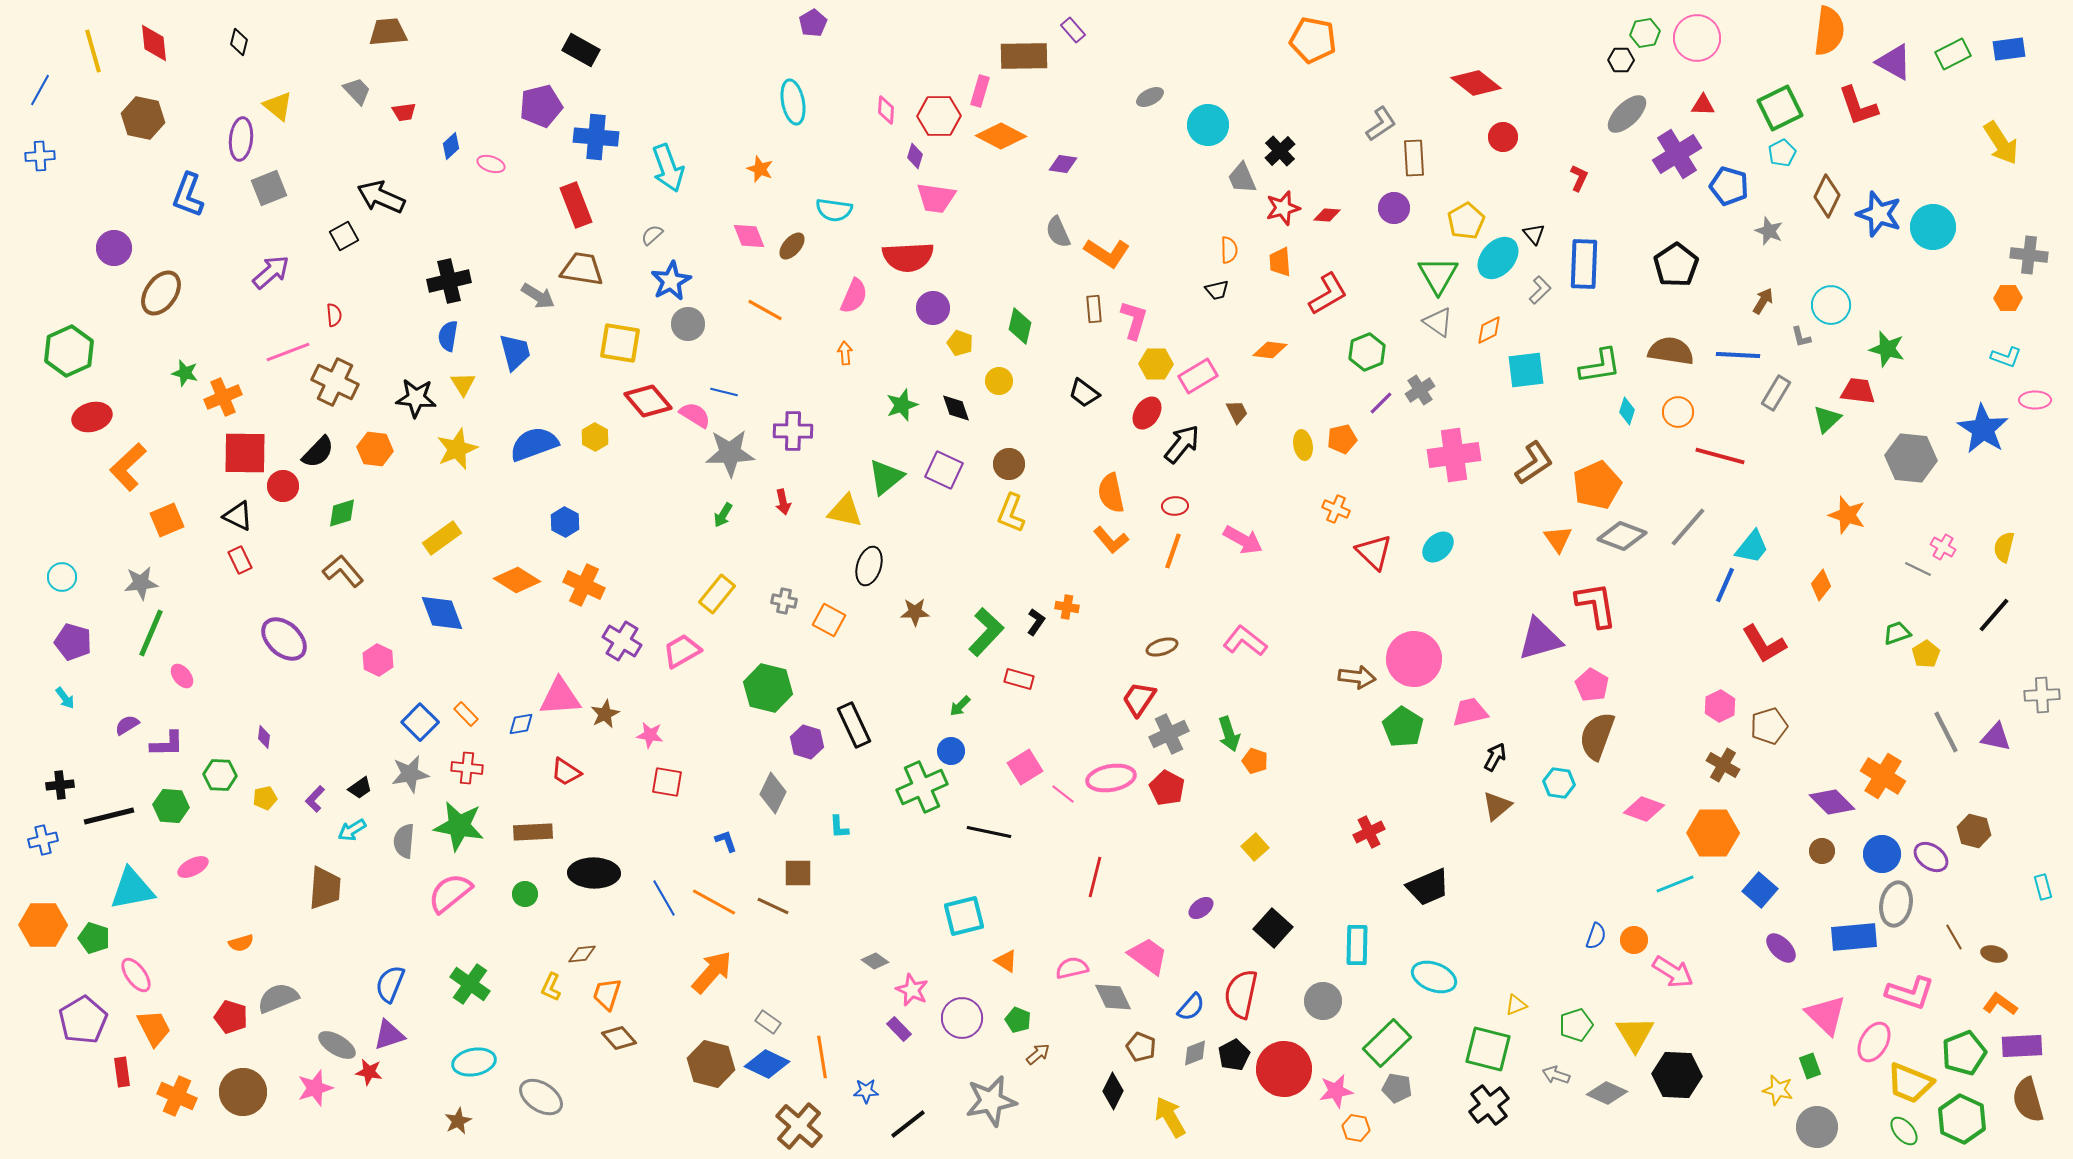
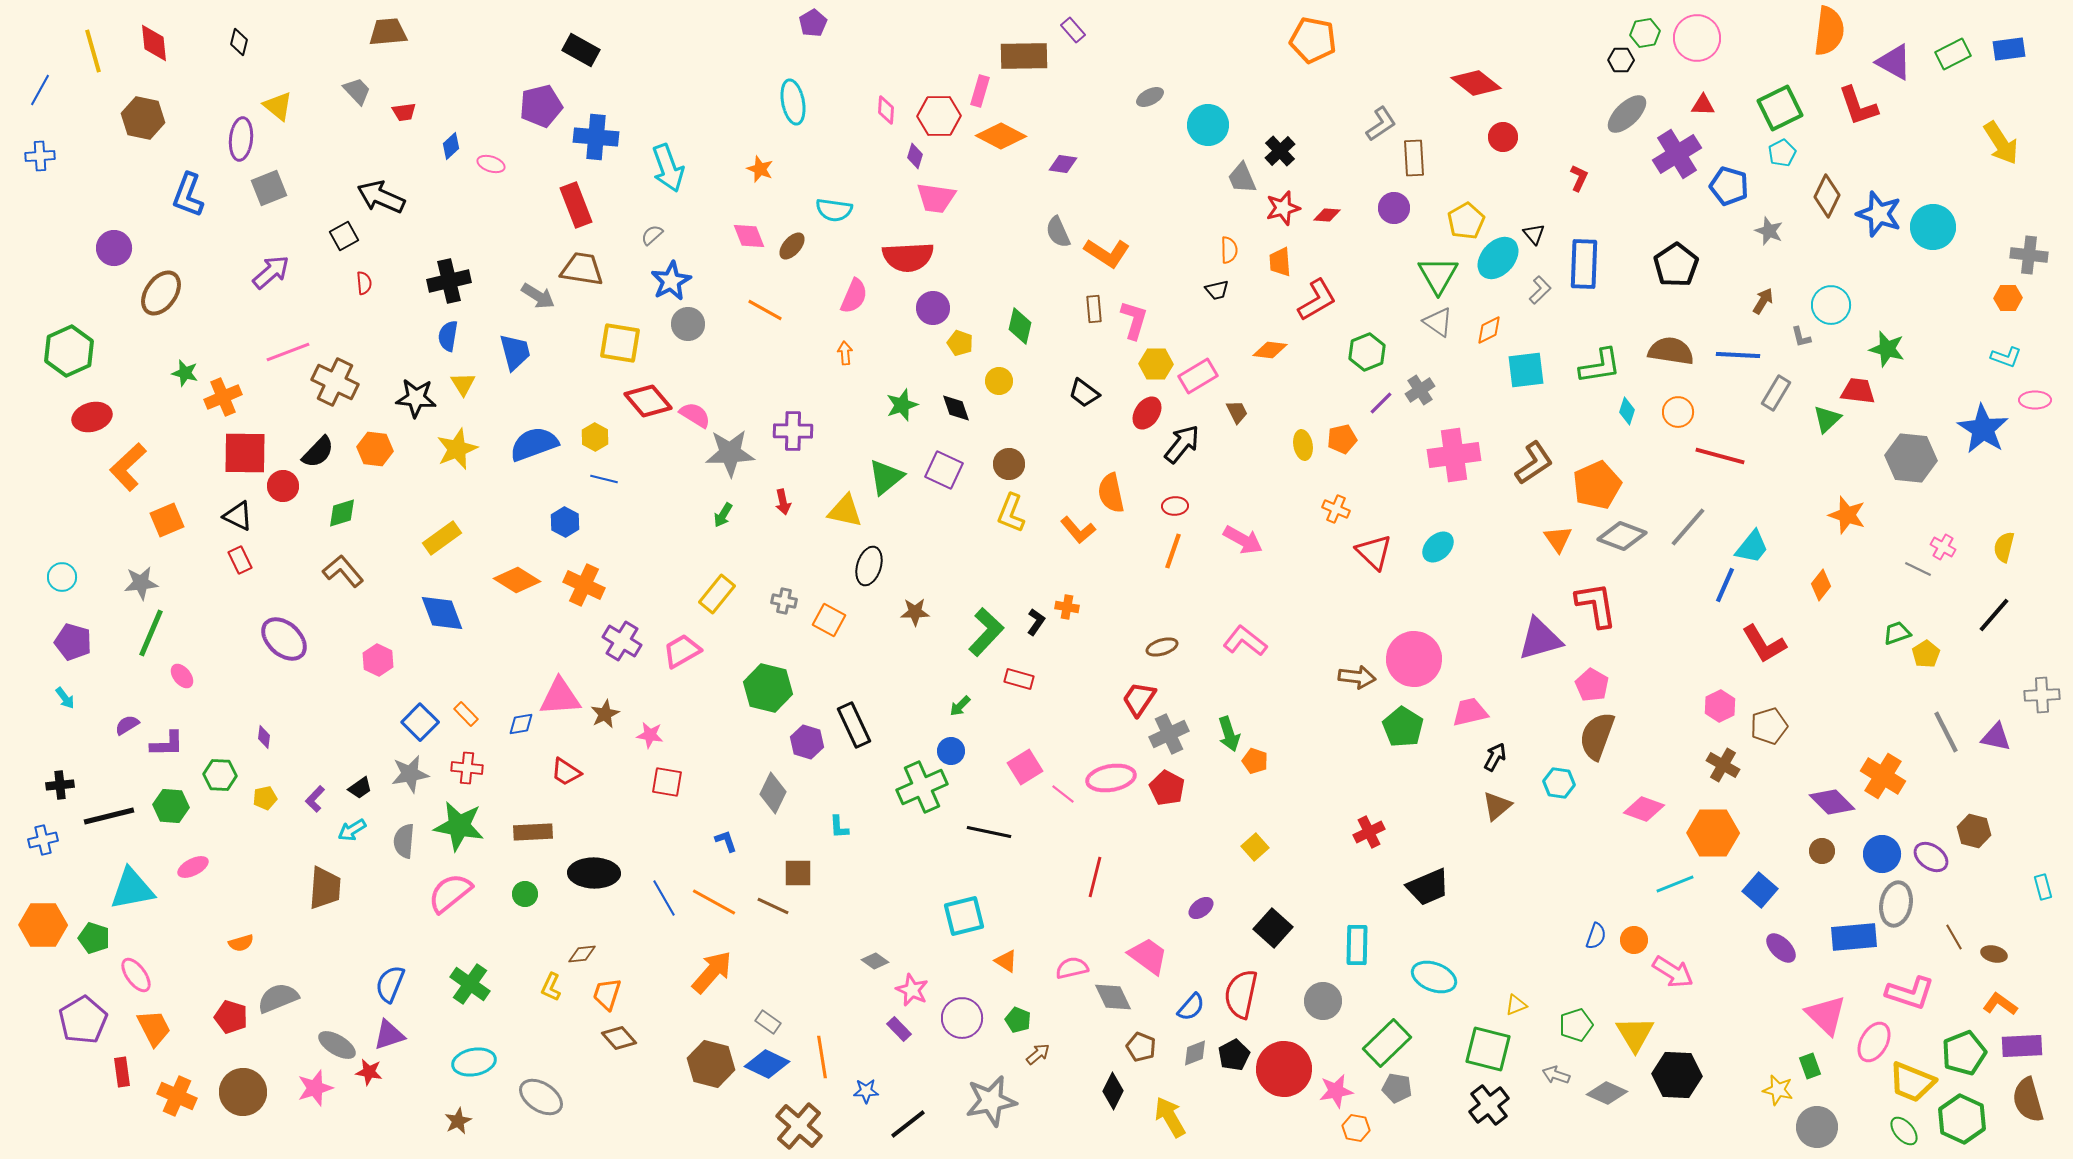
red L-shape at (1328, 294): moved 11 px left, 6 px down
red semicircle at (334, 315): moved 30 px right, 32 px up
blue line at (724, 392): moved 120 px left, 87 px down
orange L-shape at (1111, 540): moved 33 px left, 10 px up
yellow trapezoid at (1910, 1083): moved 2 px right, 1 px up
